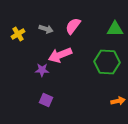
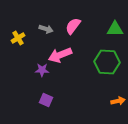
yellow cross: moved 4 px down
